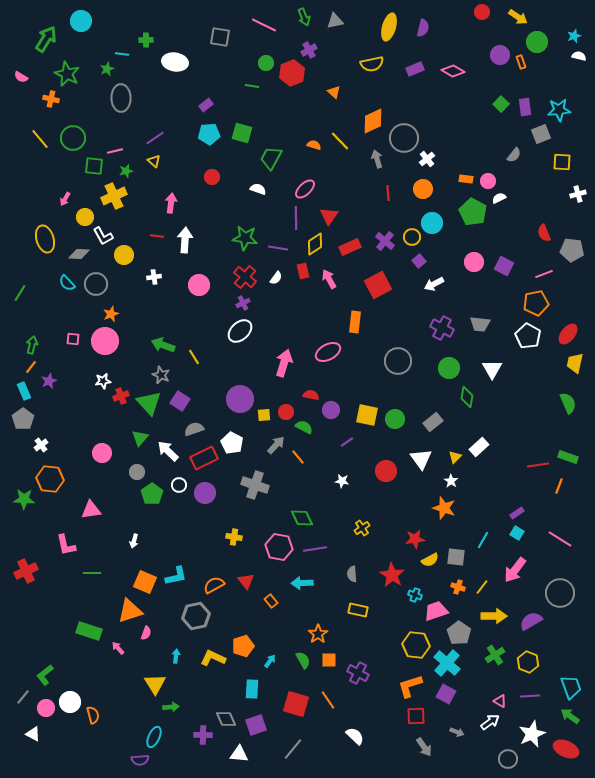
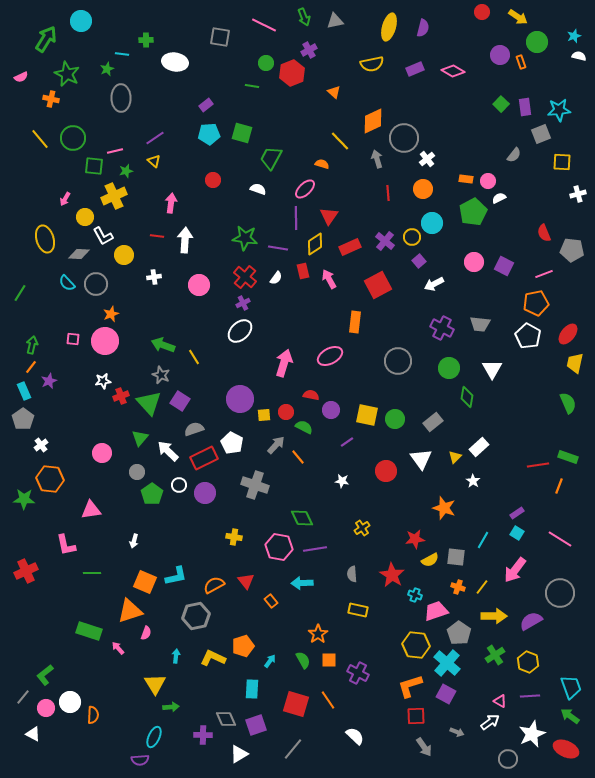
pink semicircle at (21, 77): rotated 56 degrees counterclockwise
orange semicircle at (314, 145): moved 8 px right, 19 px down
red circle at (212, 177): moved 1 px right, 3 px down
green pentagon at (473, 212): rotated 16 degrees clockwise
pink ellipse at (328, 352): moved 2 px right, 4 px down
white star at (451, 481): moved 22 px right
orange semicircle at (93, 715): rotated 18 degrees clockwise
white triangle at (239, 754): rotated 36 degrees counterclockwise
